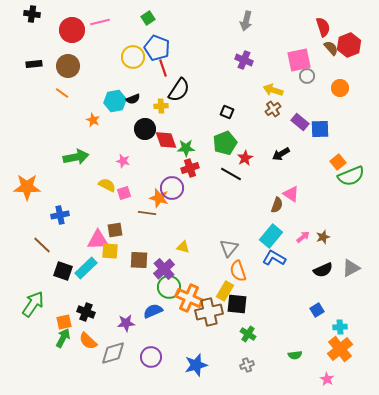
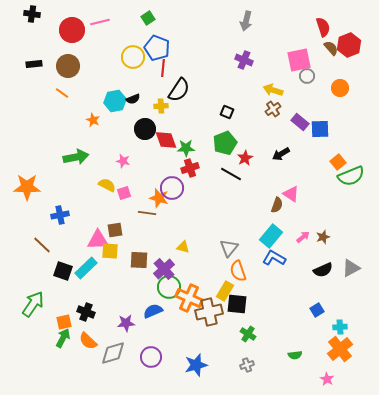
red line at (163, 68): rotated 24 degrees clockwise
